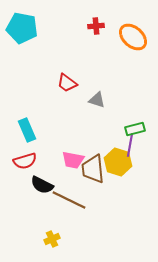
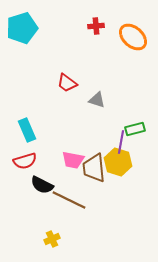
cyan pentagon: rotated 28 degrees counterclockwise
purple line: moved 9 px left, 3 px up
brown trapezoid: moved 1 px right, 1 px up
